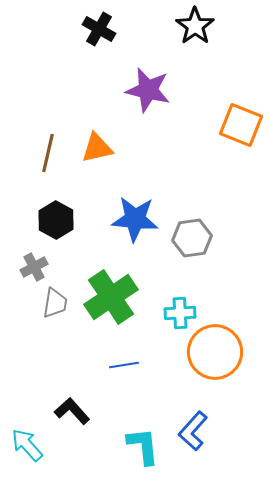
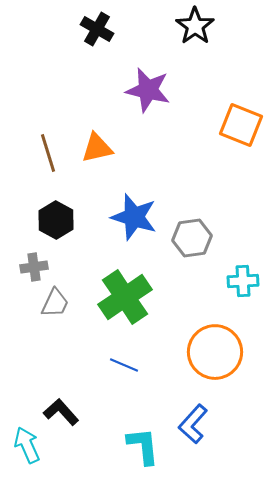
black cross: moved 2 px left
brown line: rotated 30 degrees counterclockwise
blue star: moved 1 px left, 2 px up; rotated 12 degrees clockwise
gray cross: rotated 20 degrees clockwise
green cross: moved 14 px right
gray trapezoid: rotated 16 degrees clockwise
cyan cross: moved 63 px right, 32 px up
blue line: rotated 32 degrees clockwise
black L-shape: moved 11 px left, 1 px down
blue L-shape: moved 7 px up
cyan arrow: rotated 18 degrees clockwise
